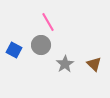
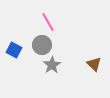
gray circle: moved 1 px right
gray star: moved 13 px left, 1 px down
